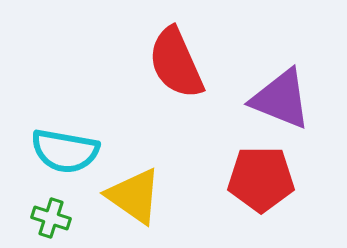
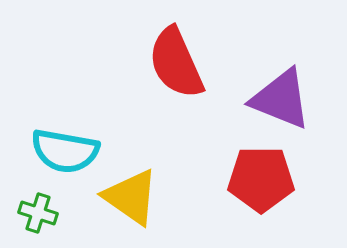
yellow triangle: moved 3 px left, 1 px down
green cross: moved 13 px left, 5 px up
